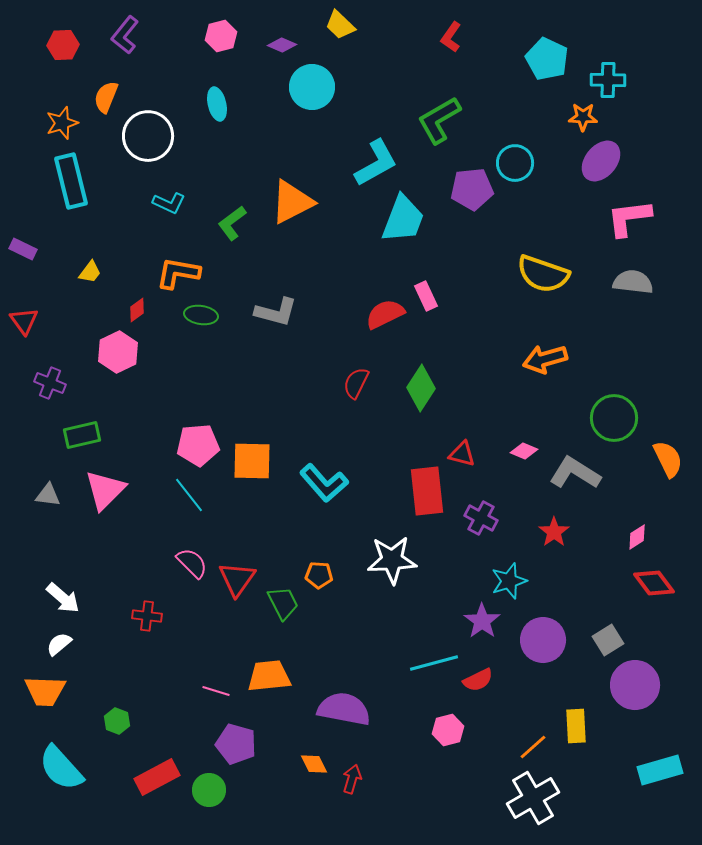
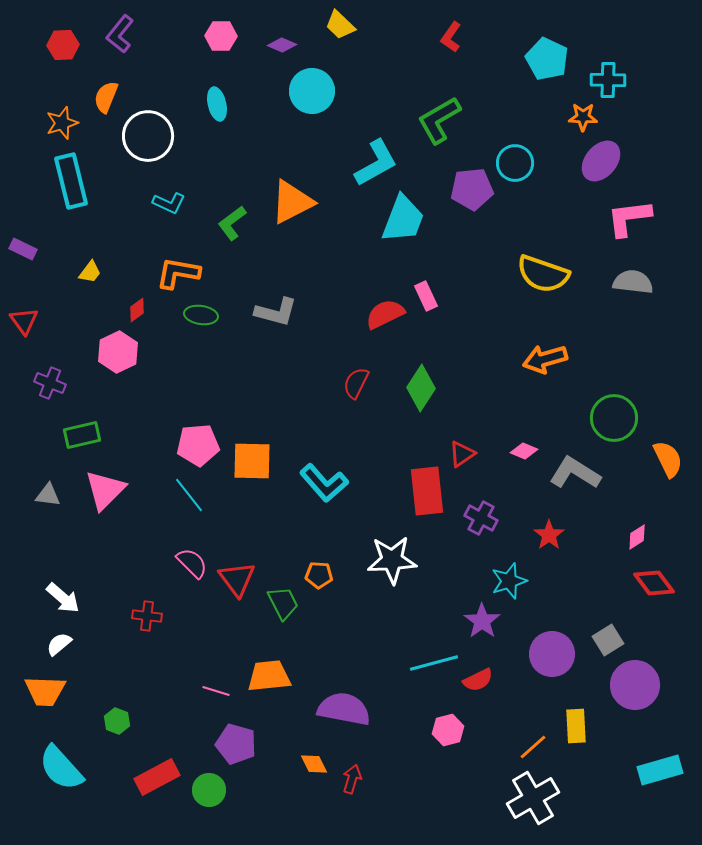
purple L-shape at (125, 35): moved 5 px left, 1 px up
pink hexagon at (221, 36): rotated 16 degrees clockwise
cyan circle at (312, 87): moved 4 px down
red triangle at (462, 454): rotated 48 degrees counterclockwise
red star at (554, 532): moved 5 px left, 3 px down
red triangle at (237, 579): rotated 12 degrees counterclockwise
purple circle at (543, 640): moved 9 px right, 14 px down
